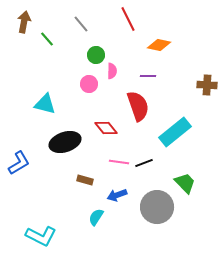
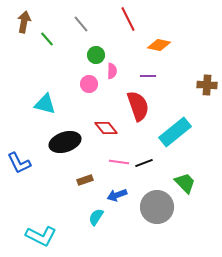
blue L-shape: rotated 95 degrees clockwise
brown rectangle: rotated 35 degrees counterclockwise
